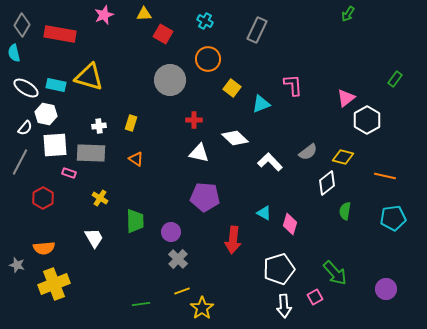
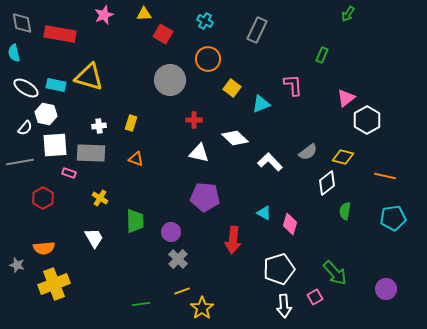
gray diamond at (22, 25): moved 2 px up; rotated 40 degrees counterclockwise
green rectangle at (395, 79): moved 73 px left, 24 px up; rotated 14 degrees counterclockwise
orange triangle at (136, 159): rotated 14 degrees counterclockwise
gray line at (20, 162): rotated 52 degrees clockwise
